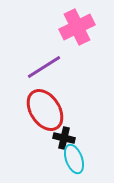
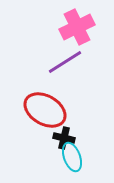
purple line: moved 21 px right, 5 px up
red ellipse: rotated 27 degrees counterclockwise
cyan ellipse: moved 2 px left, 2 px up
